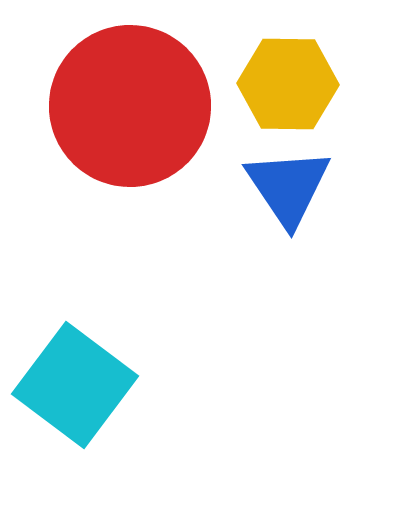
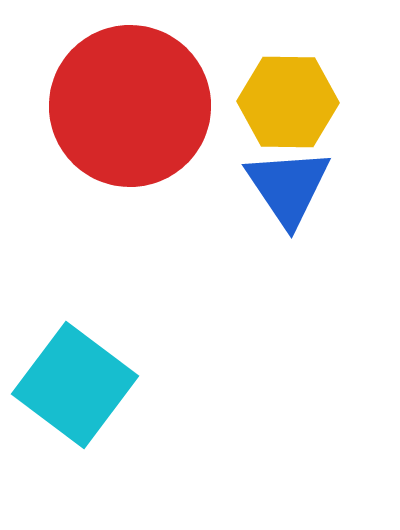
yellow hexagon: moved 18 px down
